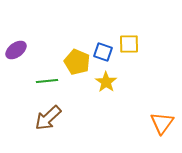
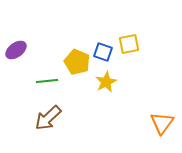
yellow square: rotated 10 degrees counterclockwise
yellow star: rotated 10 degrees clockwise
